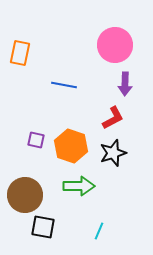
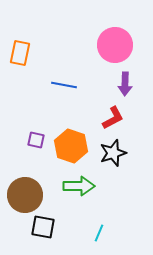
cyan line: moved 2 px down
